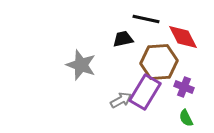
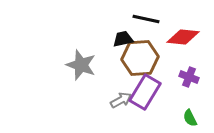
red diamond: rotated 56 degrees counterclockwise
brown hexagon: moved 19 px left, 4 px up
purple cross: moved 5 px right, 10 px up
green semicircle: moved 4 px right
